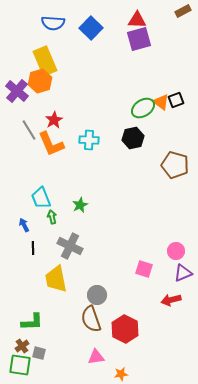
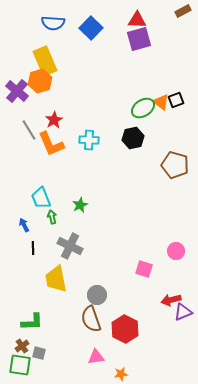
purple triangle: moved 39 px down
